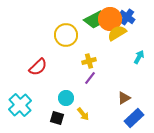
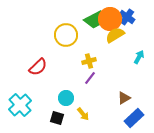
yellow semicircle: moved 2 px left, 2 px down
